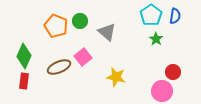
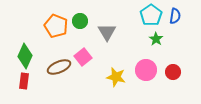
gray triangle: rotated 18 degrees clockwise
green diamond: moved 1 px right
pink circle: moved 16 px left, 21 px up
